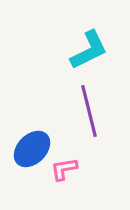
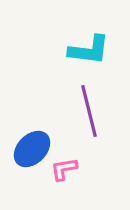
cyan L-shape: rotated 33 degrees clockwise
